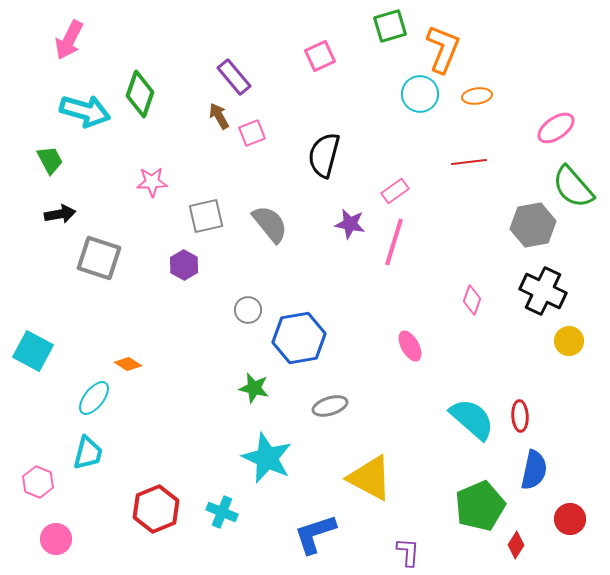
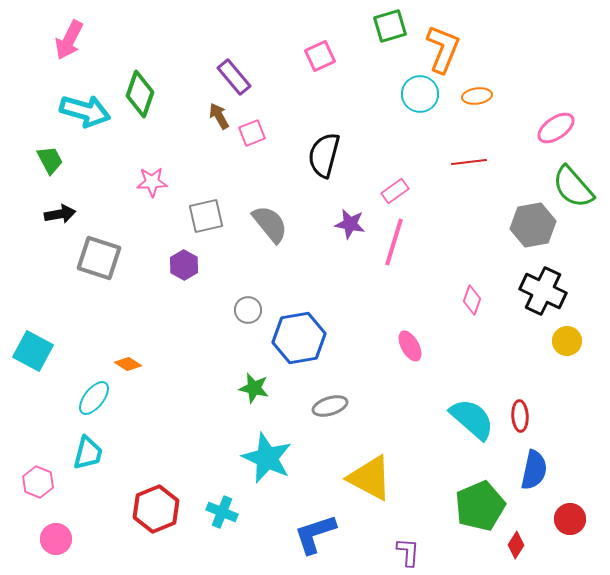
yellow circle at (569, 341): moved 2 px left
